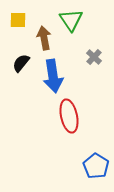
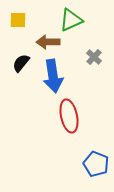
green triangle: rotated 40 degrees clockwise
brown arrow: moved 4 px right, 4 px down; rotated 80 degrees counterclockwise
blue pentagon: moved 2 px up; rotated 10 degrees counterclockwise
